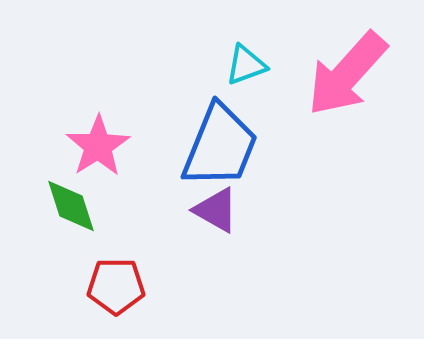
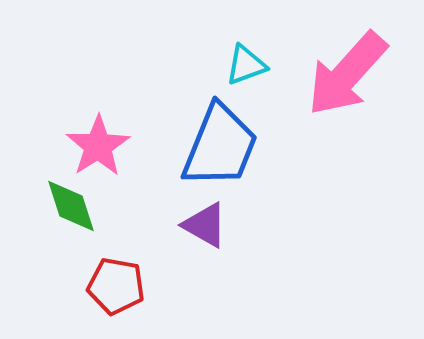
purple triangle: moved 11 px left, 15 px down
red pentagon: rotated 10 degrees clockwise
